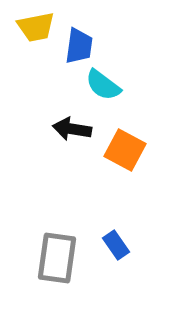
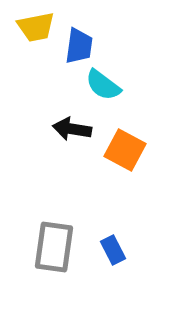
blue rectangle: moved 3 px left, 5 px down; rotated 8 degrees clockwise
gray rectangle: moved 3 px left, 11 px up
